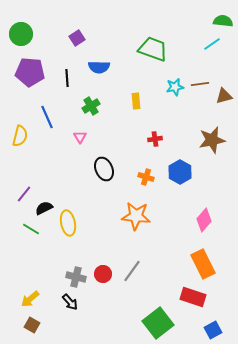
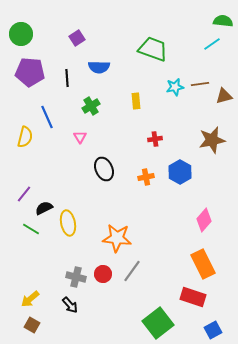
yellow semicircle: moved 5 px right, 1 px down
orange cross: rotated 28 degrees counterclockwise
orange star: moved 19 px left, 22 px down
black arrow: moved 3 px down
